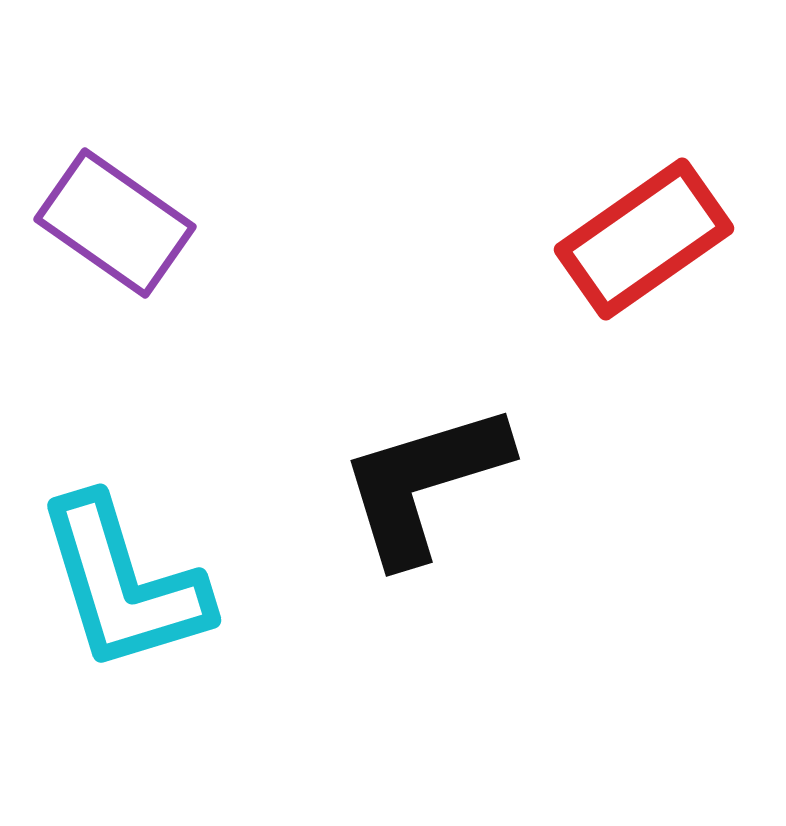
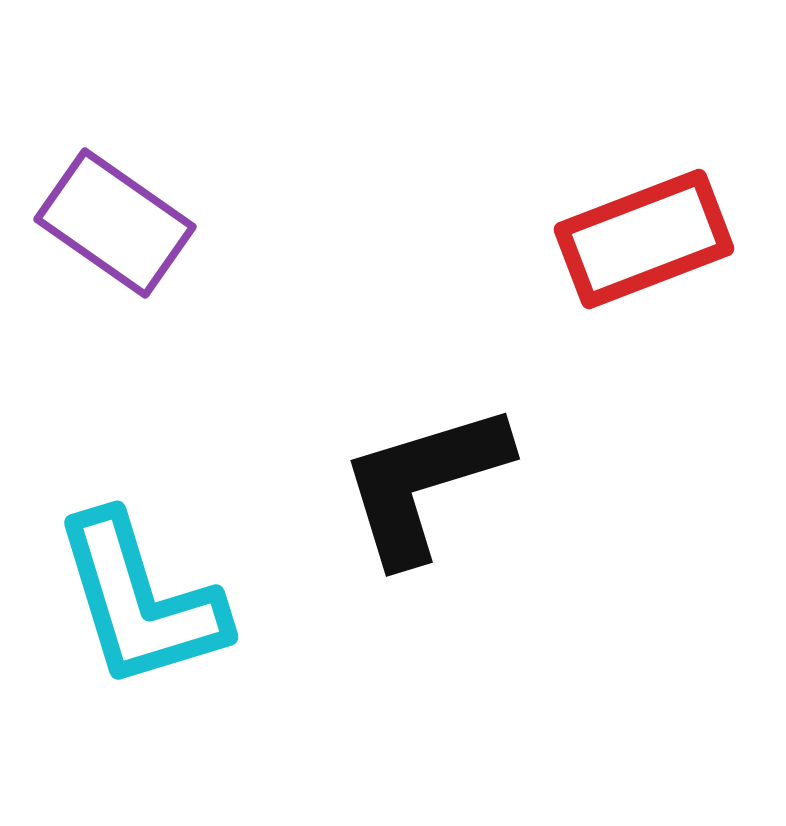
red rectangle: rotated 14 degrees clockwise
cyan L-shape: moved 17 px right, 17 px down
